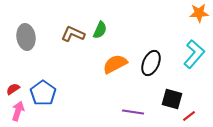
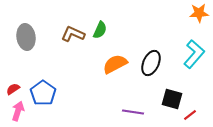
red line: moved 1 px right, 1 px up
